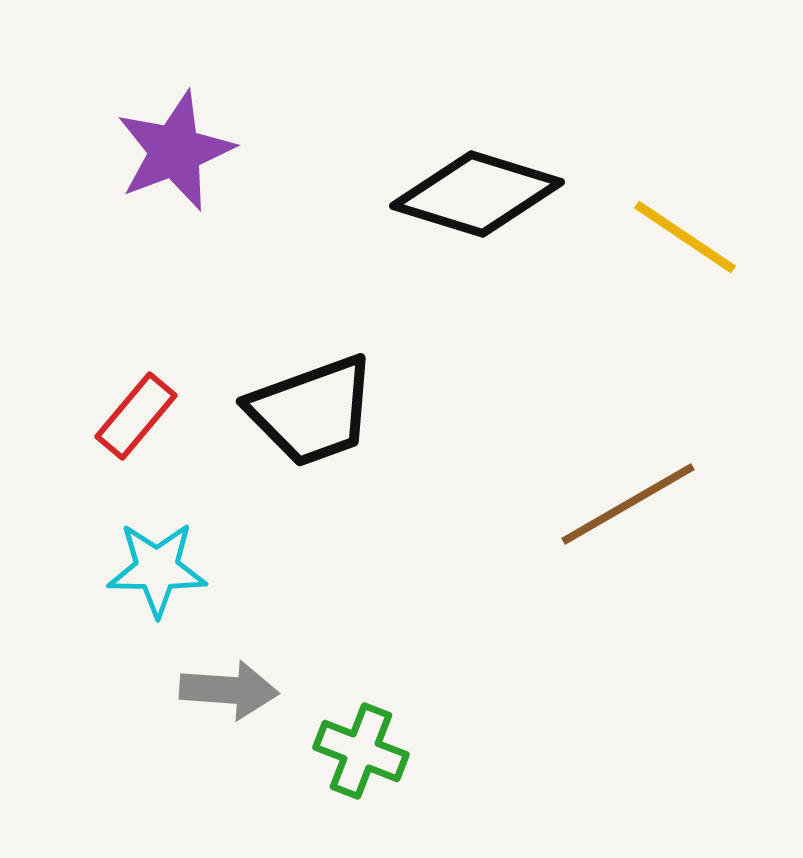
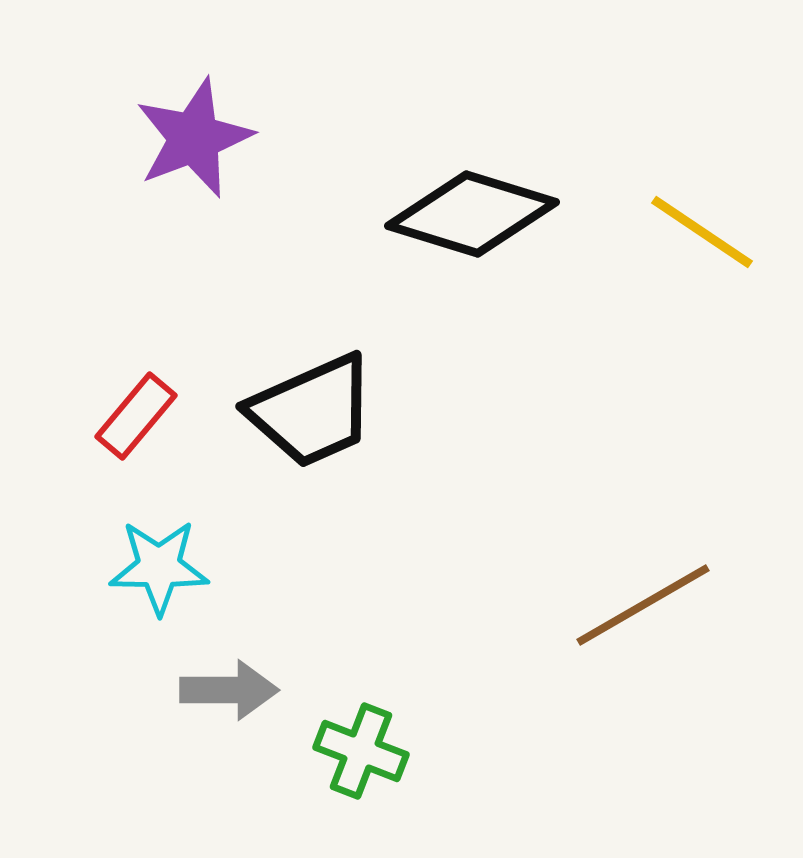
purple star: moved 19 px right, 13 px up
black diamond: moved 5 px left, 20 px down
yellow line: moved 17 px right, 5 px up
black trapezoid: rotated 4 degrees counterclockwise
brown line: moved 15 px right, 101 px down
cyan star: moved 2 px right, 2 px up
gray arrow: rotated 4 degrees counterclockwise
